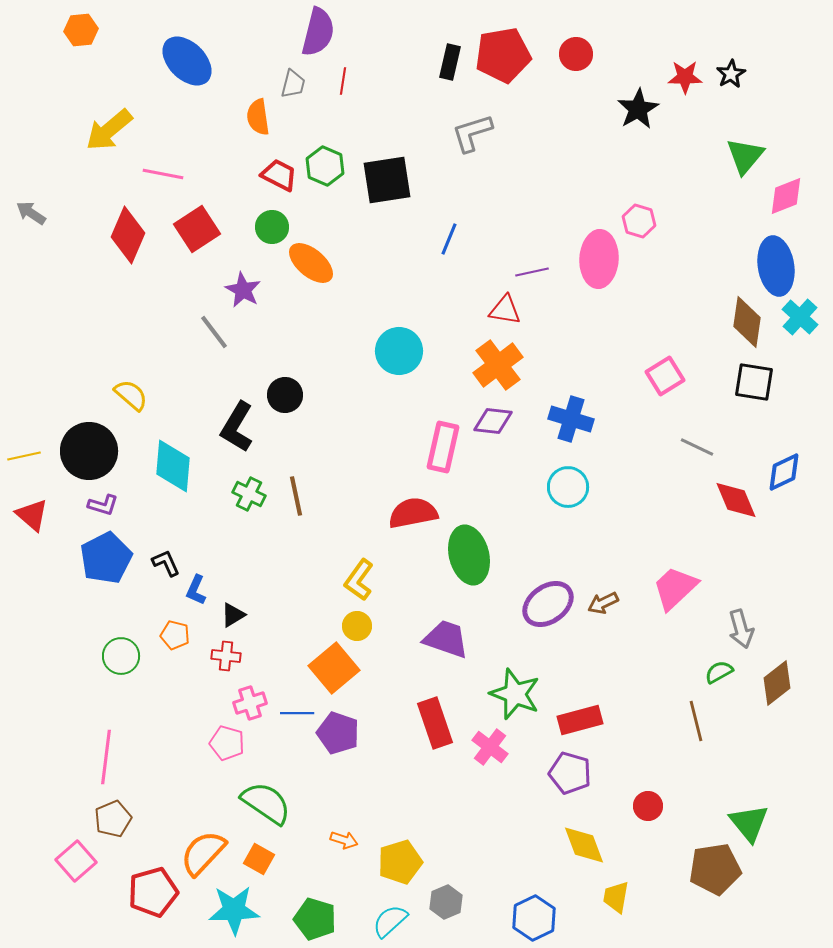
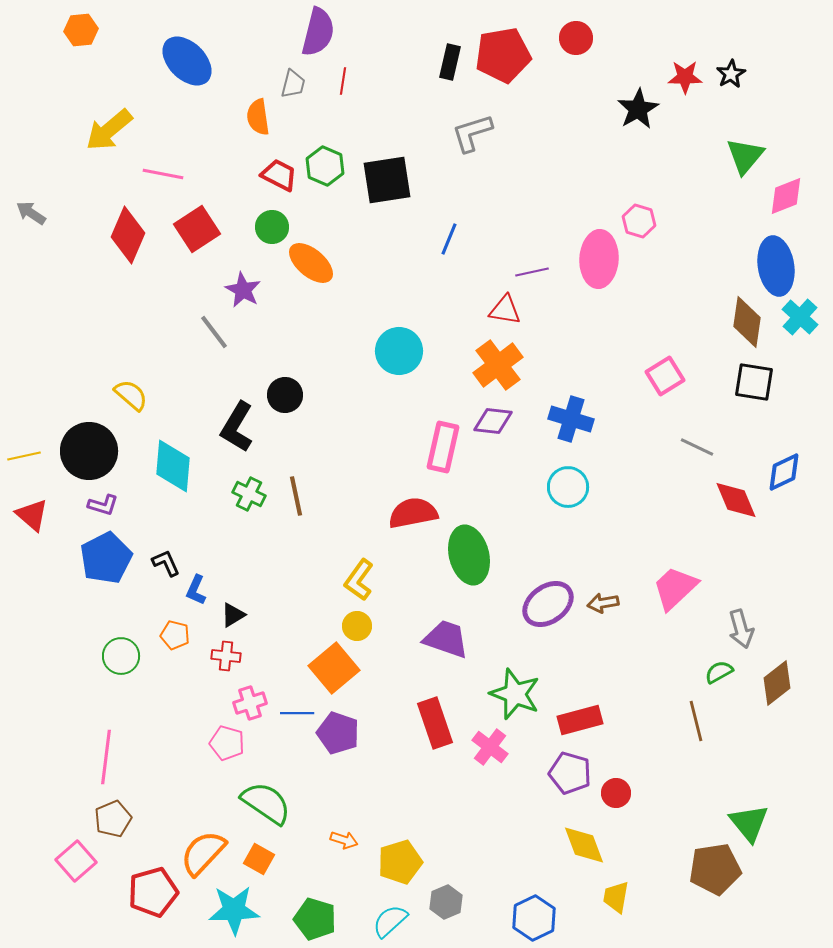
red circle at (576, 54): moved 16 px up
brown arrow at (603, 603): rotated 16 degrees clockwise
red circle at (648, 806): moved 32 px left, 13 px up
